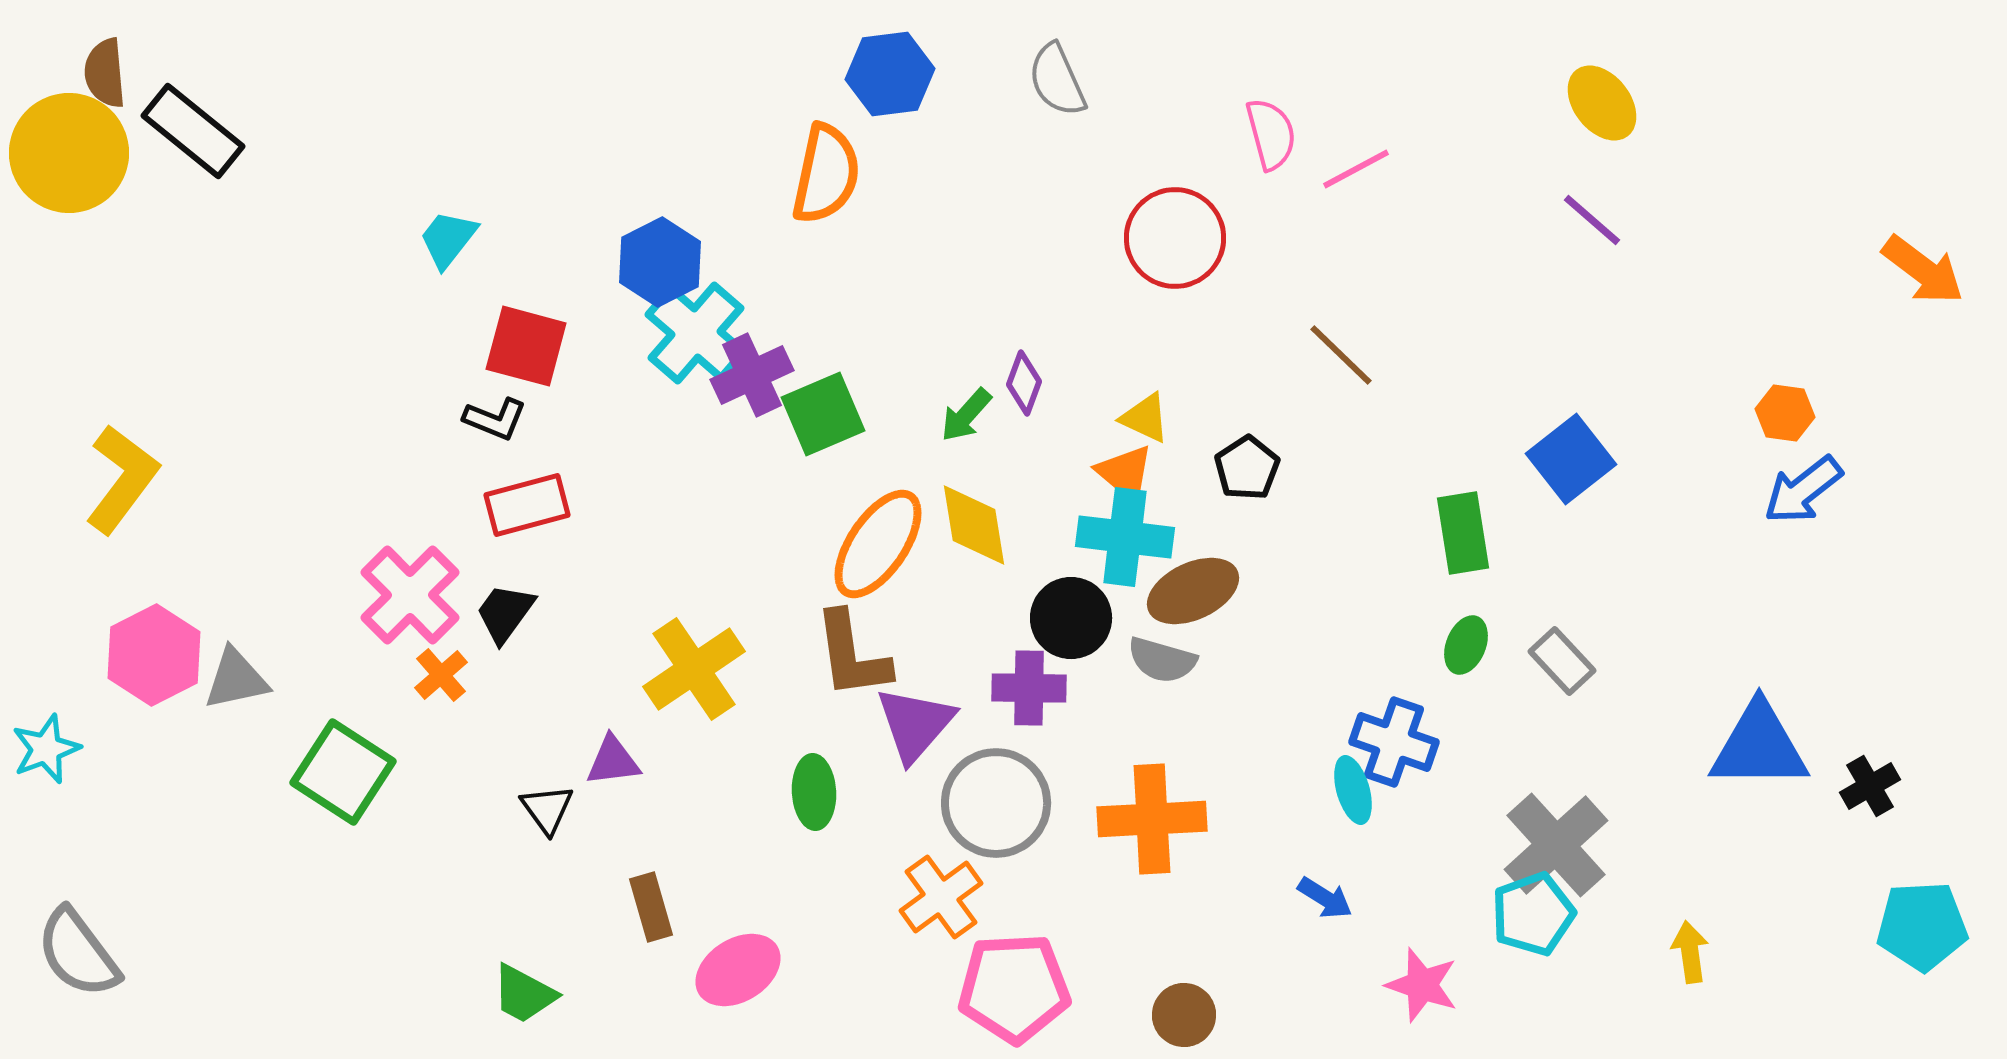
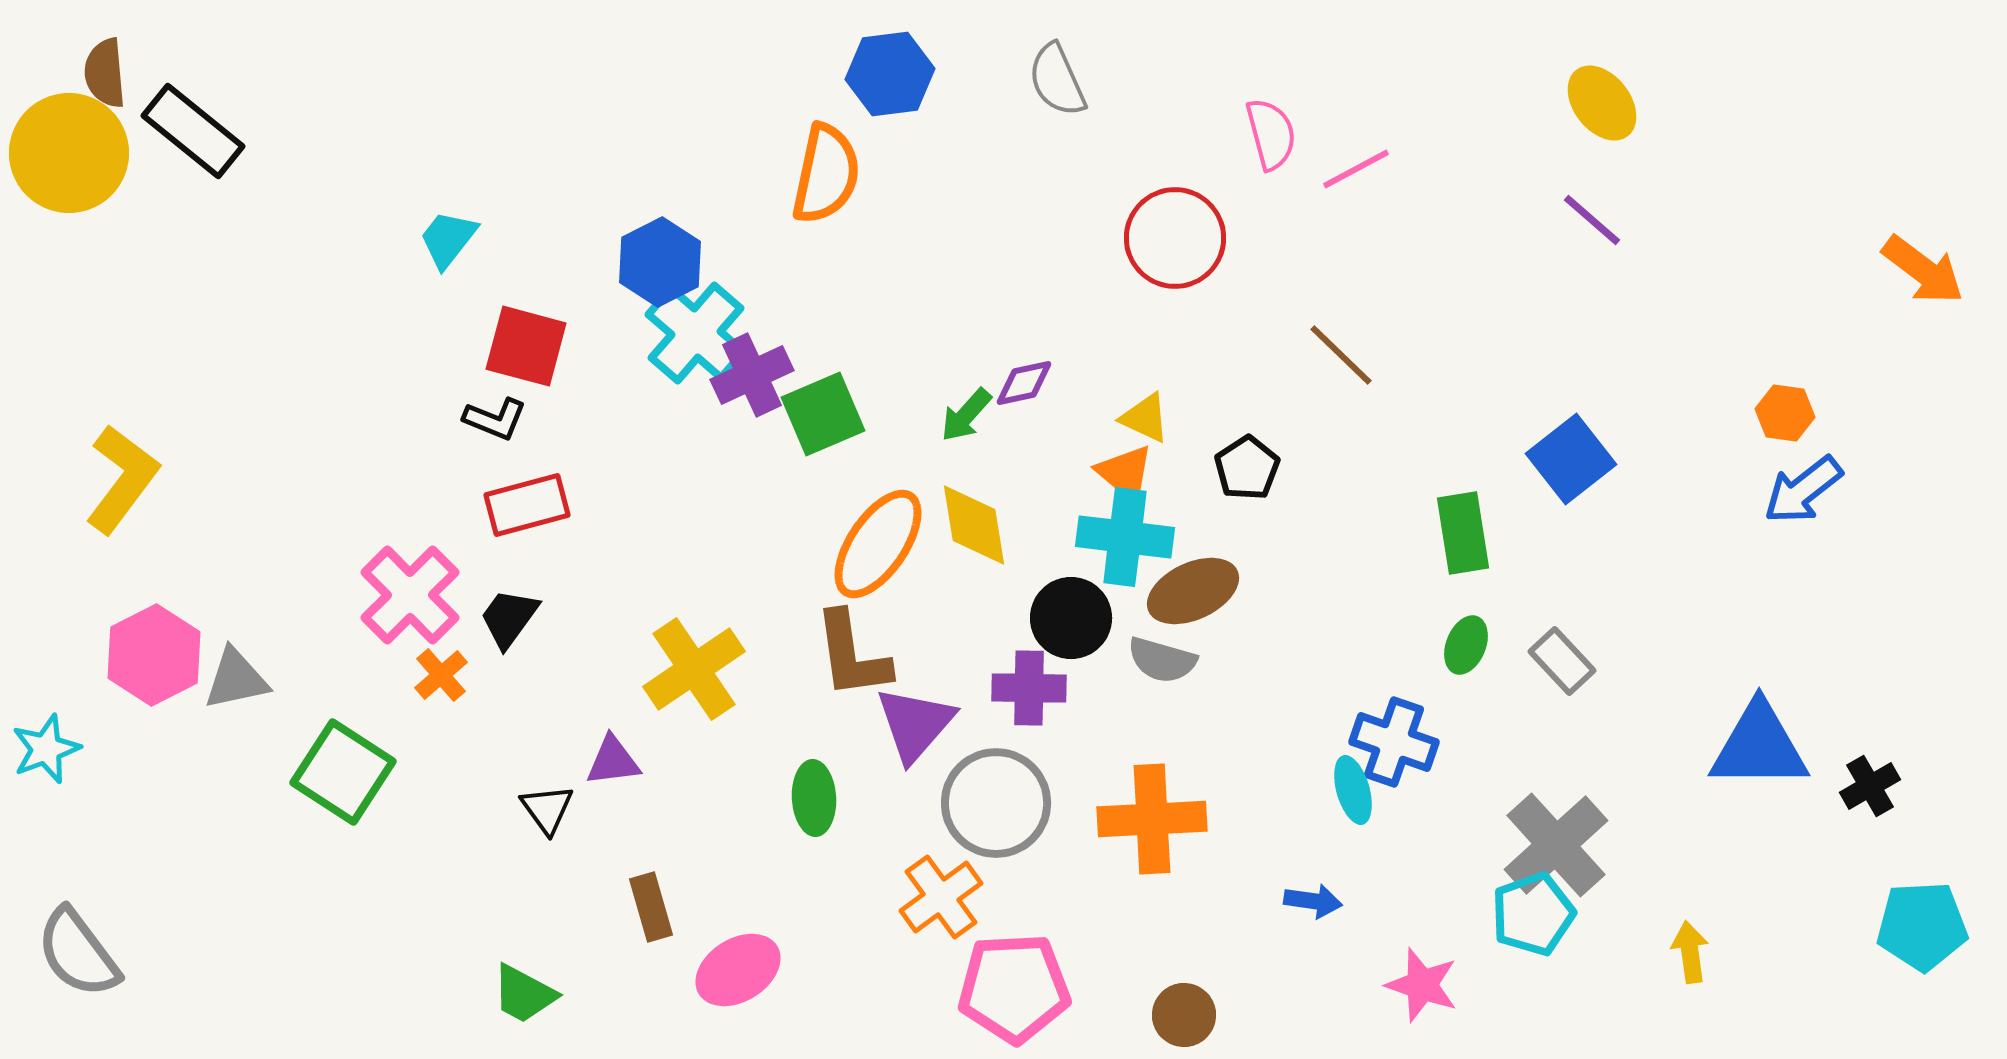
purple diamond at (1024, 383): rotated 58 degrees clockwise
black trapezoid at (505, 613): moved 4 px right, 5 px down
green ellipse at (814, 792): moved 6 px down
blue arrow at (1325, 898): moved 12 px left, 3 px down; rotated 24 degrees counterclockwise
